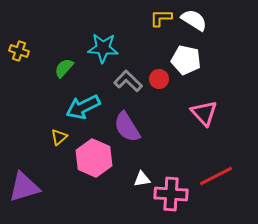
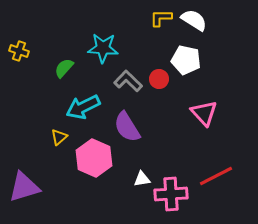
pink cross: rotated 8 degrees counterclockwise
